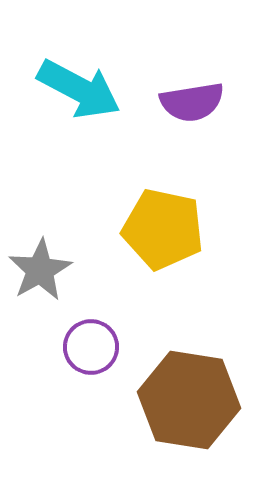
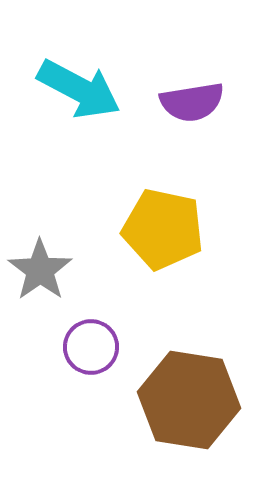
gray star: rotated 6 degrees counterclockwise
